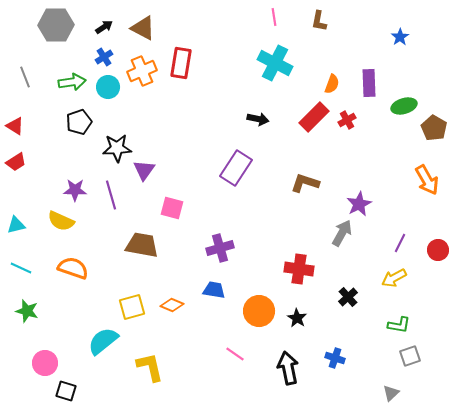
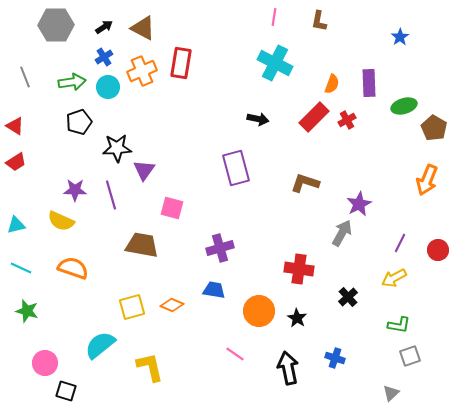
pink line at (274, 17): rotated 18 degrees clockwise
purple rectangle at (236, 168): rotated 48 degrees counterclockwise
orange arrow at (427, 180): rotated 52 degrees clockwise
cyan semicircle at (103, 341): moved 3 px left, 4 px down
